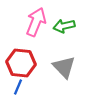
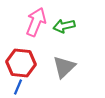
gray triangle: rotated 30 degrees clockwise
